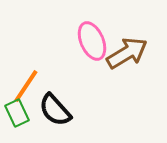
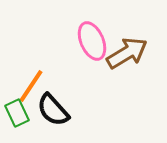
orange line: moved 5 px right
black semicircle: moved 2 px left
